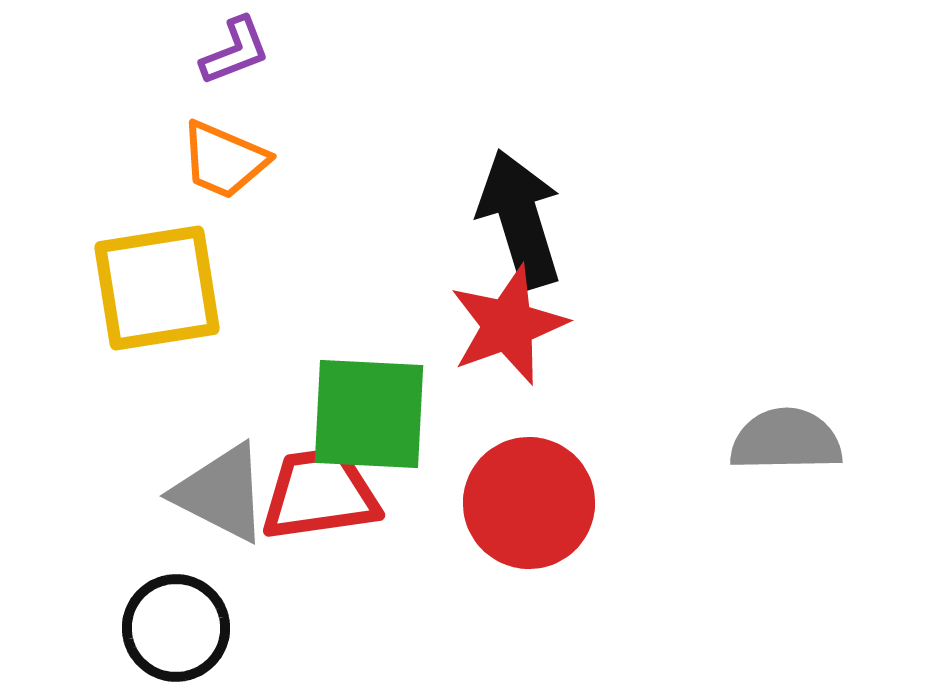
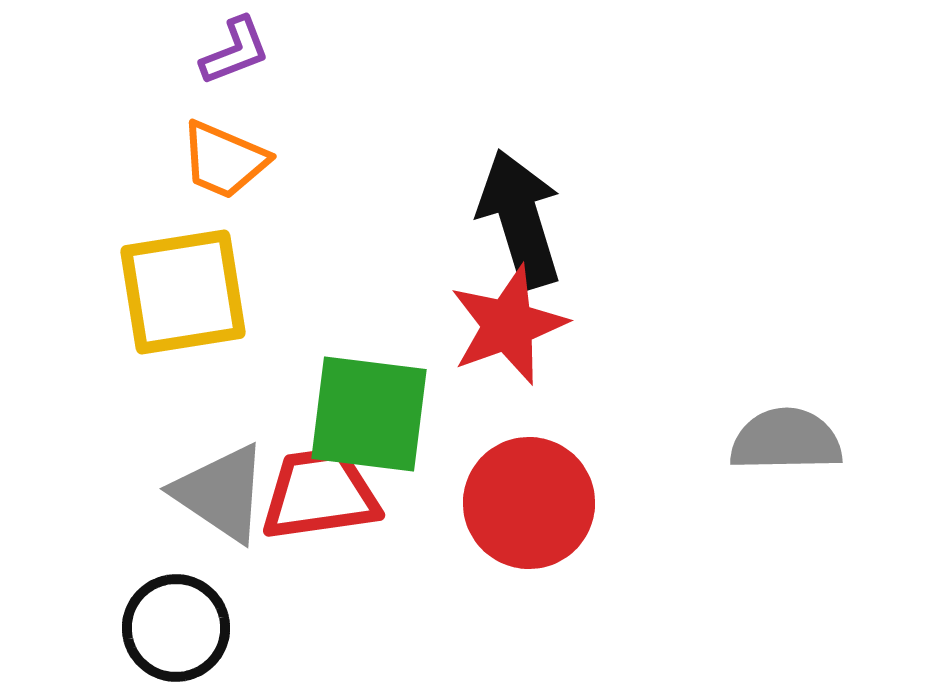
yellow square: moved 26 px right, 4 px down
green square: rotated 4 degrees clockwise
gray triangle: rotated 7 degrees clockwise
